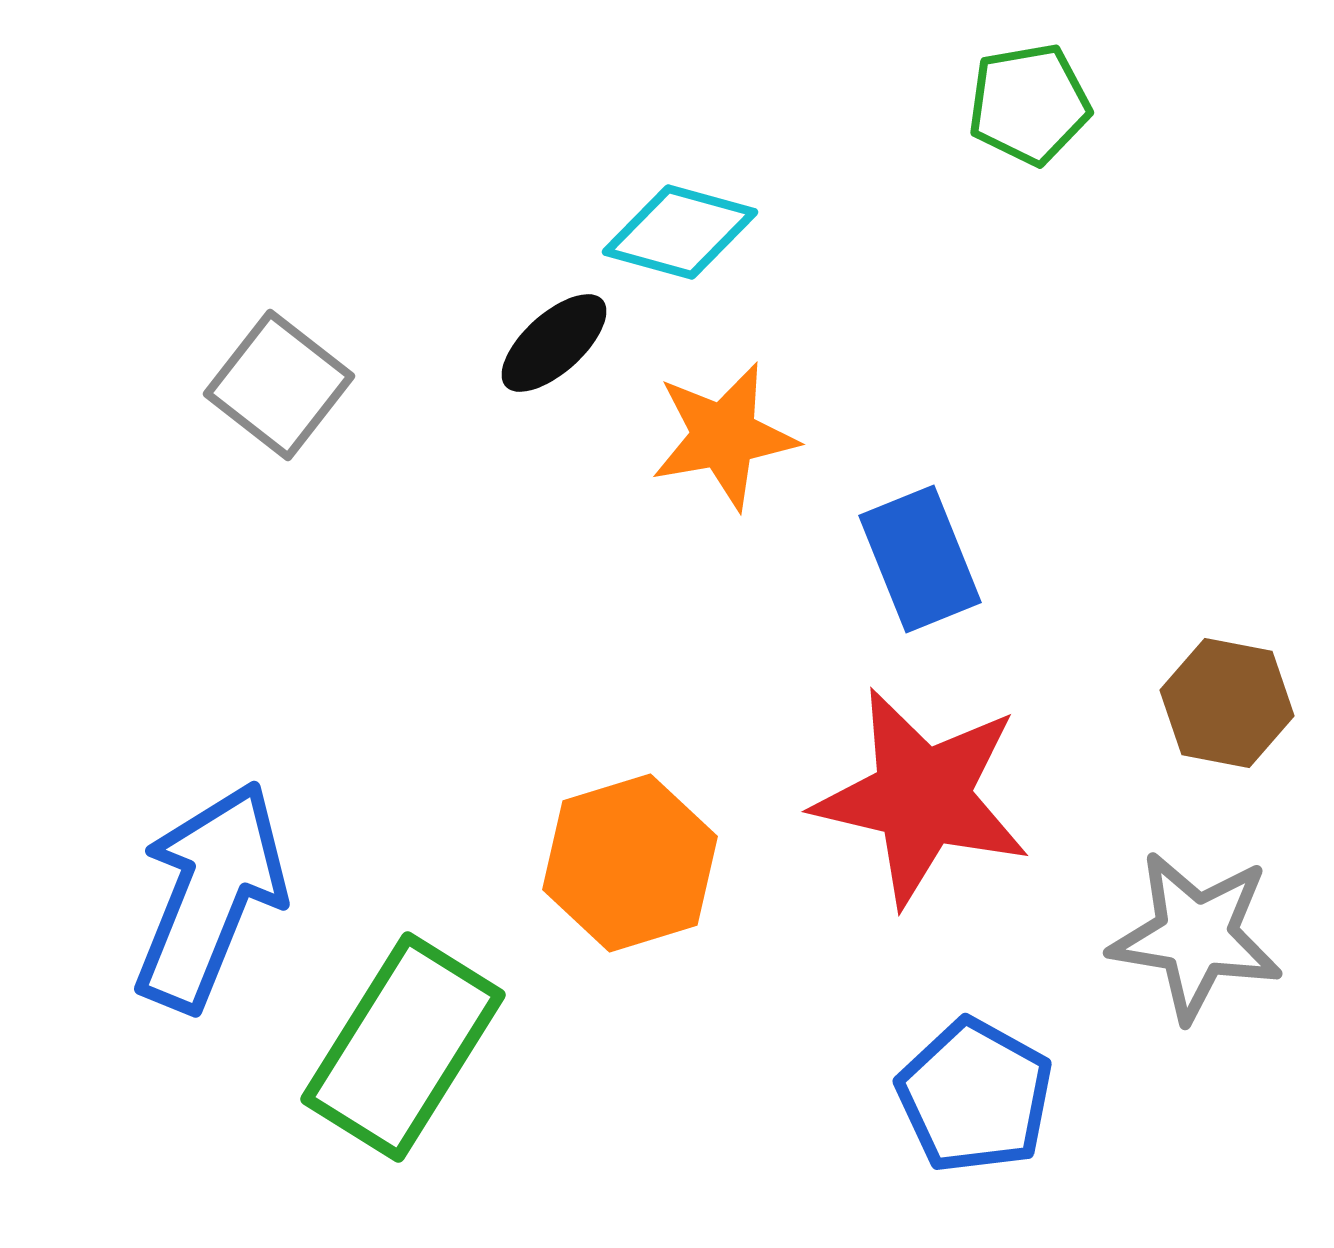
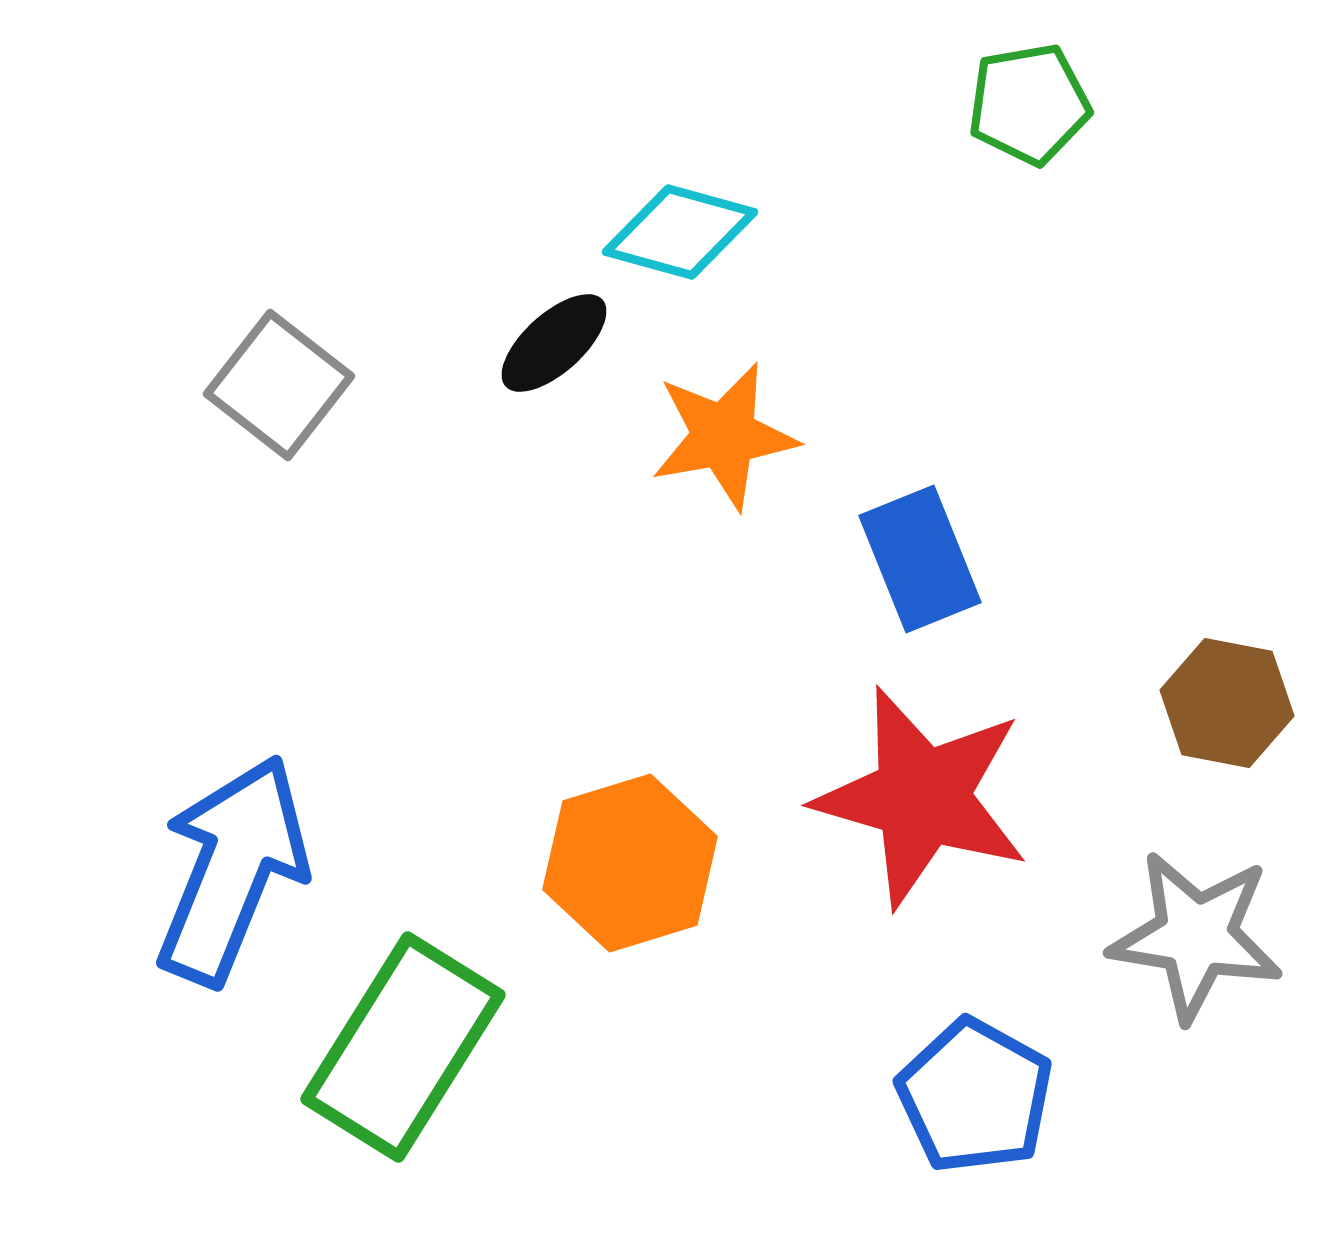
red star: rotated 3 degrees clockwise
blue arrow: moved 22 px right, 26 px up
